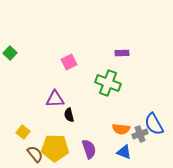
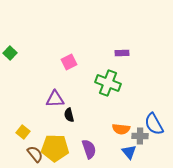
gray cross: moved 2 px down; rotated 21 degrees clockwise
blue triangle: moved 5 px right; rotated 28 degrees clockwise
